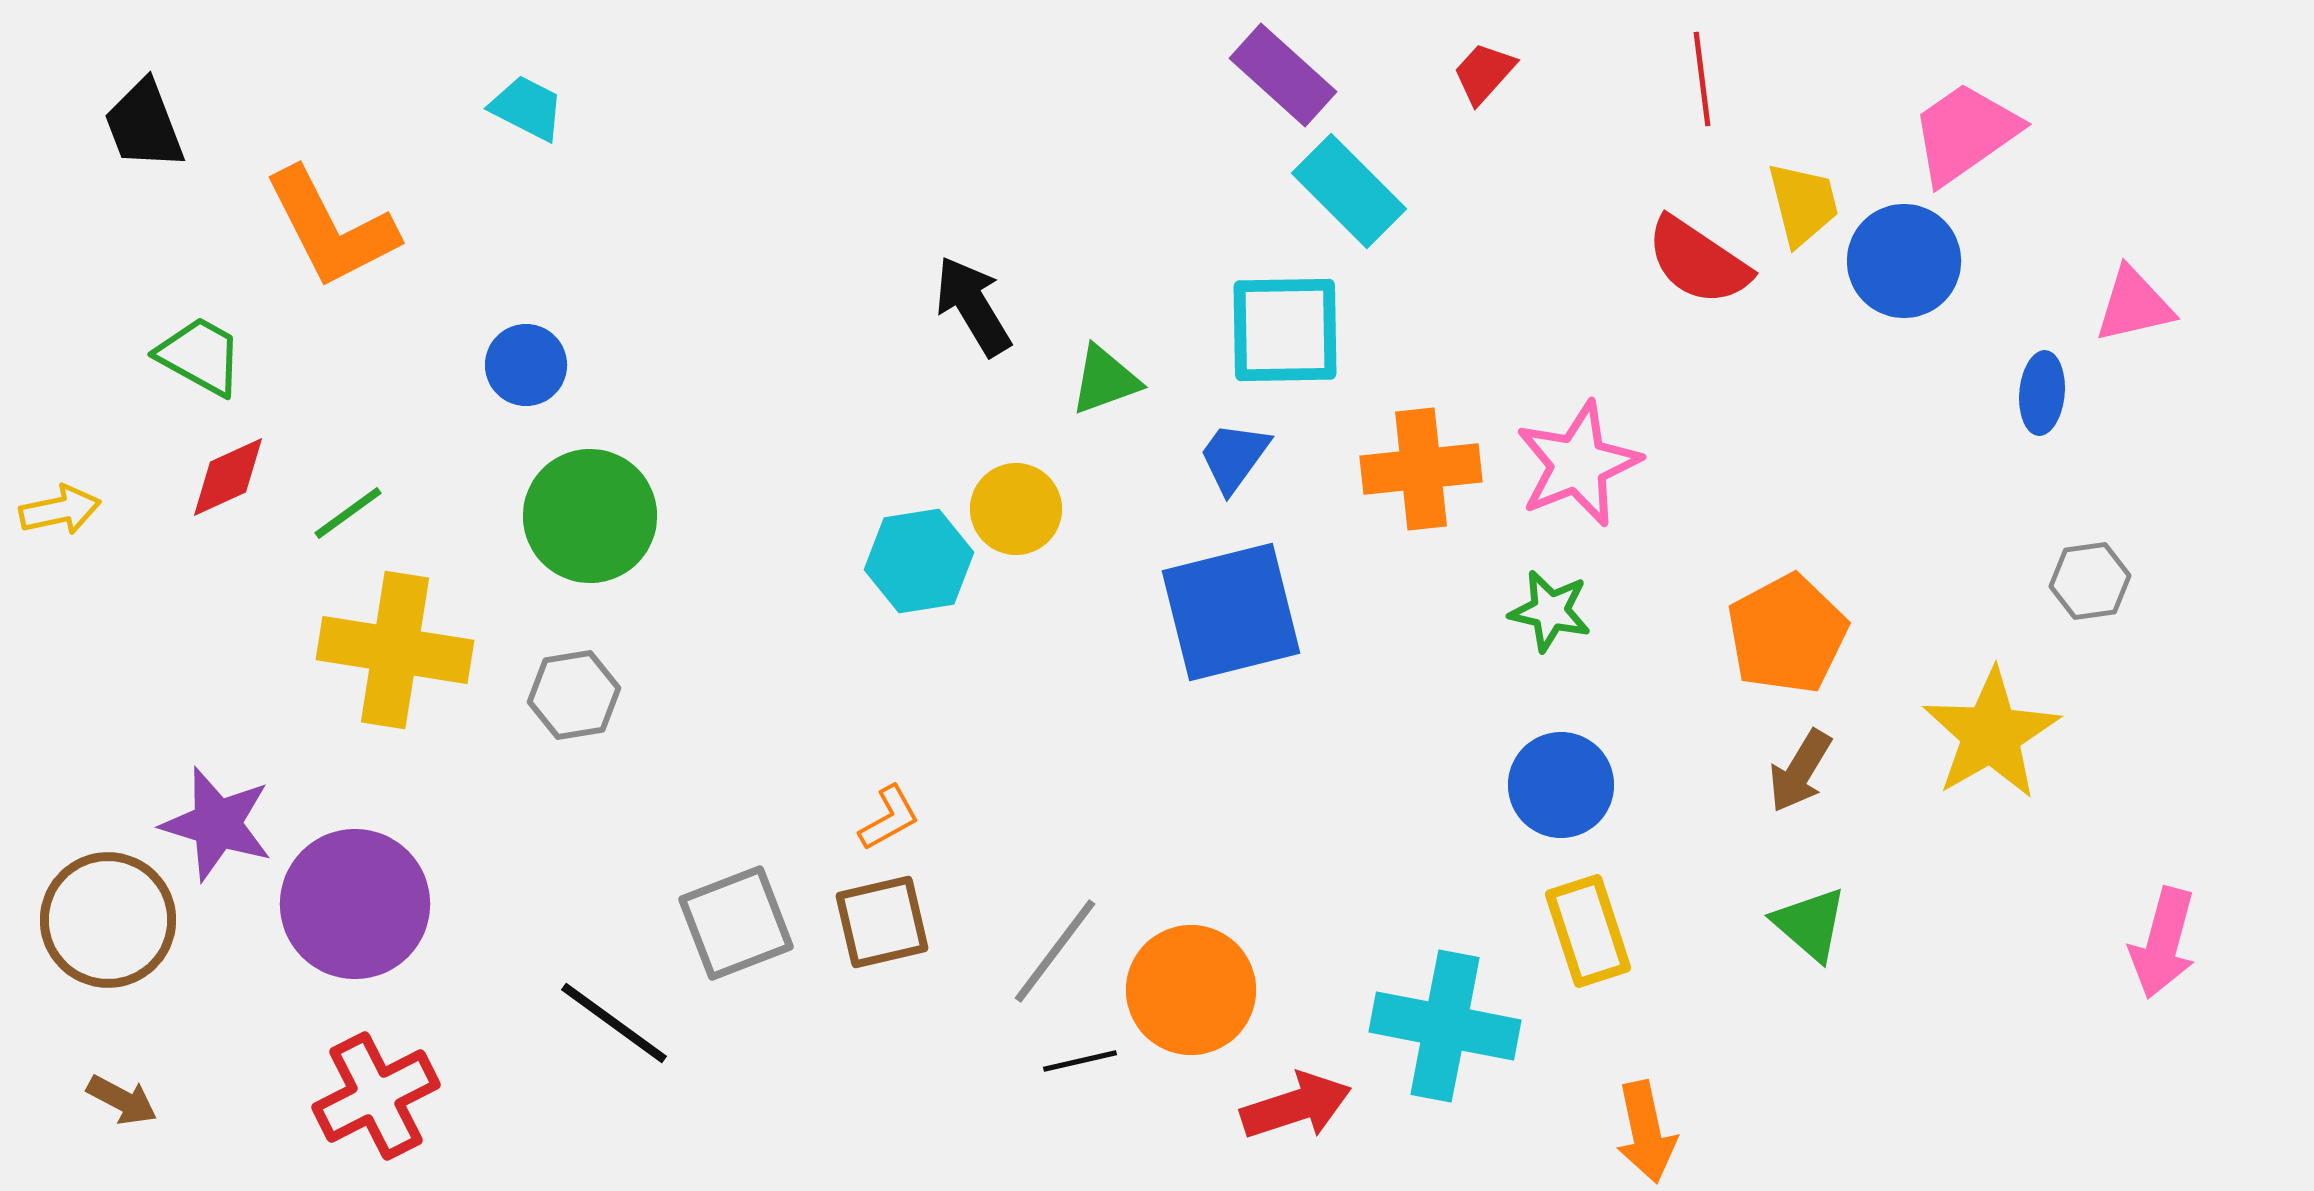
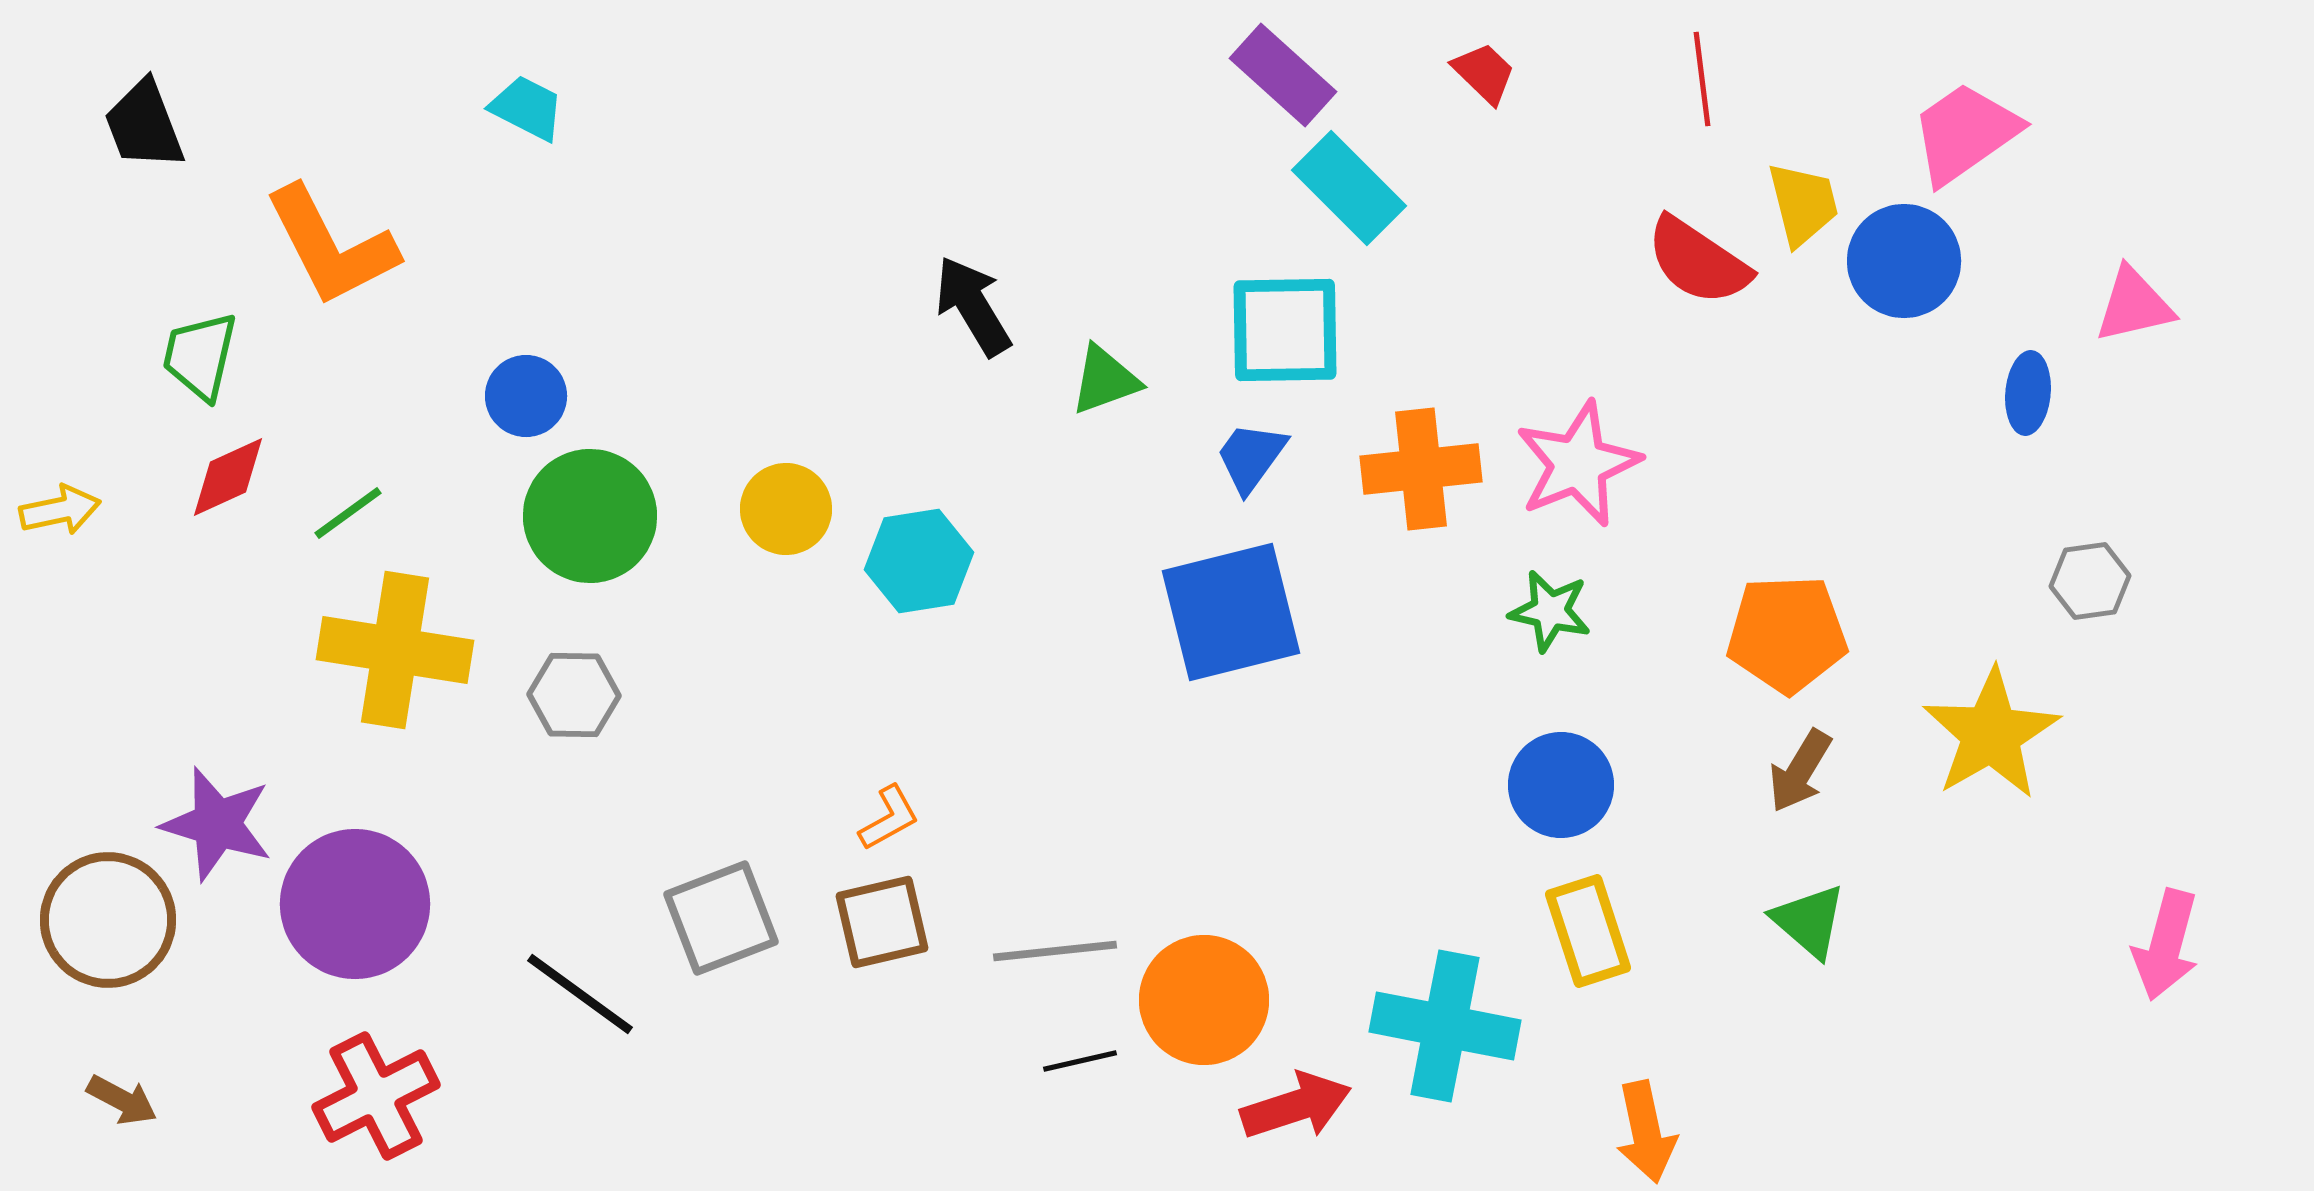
red trapezoid at (1484, 73): rotated 92 degrees clockwise
cyan rectangle at (1349, 191): moved 3 px up
orange L-shape at (331, 228): moved 18 px down
green trapezoid at (200, 356): rotated 106 degrees counterclockwise
blue circle at (526, 365): moved 31 px down
blue ellipse at (2042, 393): moved 14 px left
blue trapezoid at (1234, 457): moved 17 px right
yellow circle at (1016, 509): moved 230 px left
orange pentagon at (1787, 634): rotated 26 degrees clockwise
gray hexagon at (574, 695): rotated 10 degrees clockwise
gray square at (736, 923): moved 15 px left, 5 px up
green triangle at (1810, 924): moved 1 px left, 3 px up
pink arrow at (2163, 943): moved 3 px right, 2 px down
gray line at (1055, 951): rotated 47 degrees clockwise
orange circle at (1191, 990): moved 13 px right, 10 px down
black line at (614, 1023): moved 34 px left, 29 px up
